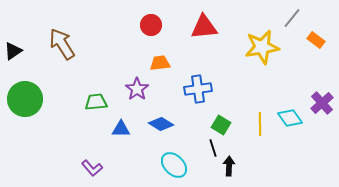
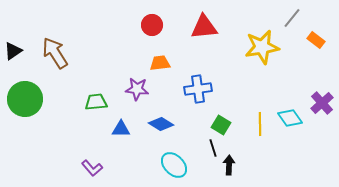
red circle: moved 1 px right
brown arrow: moved 7 px left, 9 px down
purple star: rotated 30 degrees counterclockwise
black arrow: moved 1 px up
